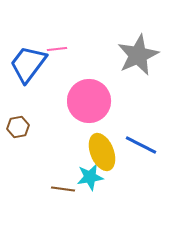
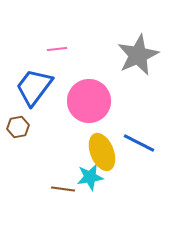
blue trapezoid: moved 6 px right, 23 px down
blue line: moved 2 px left, 2 px up
